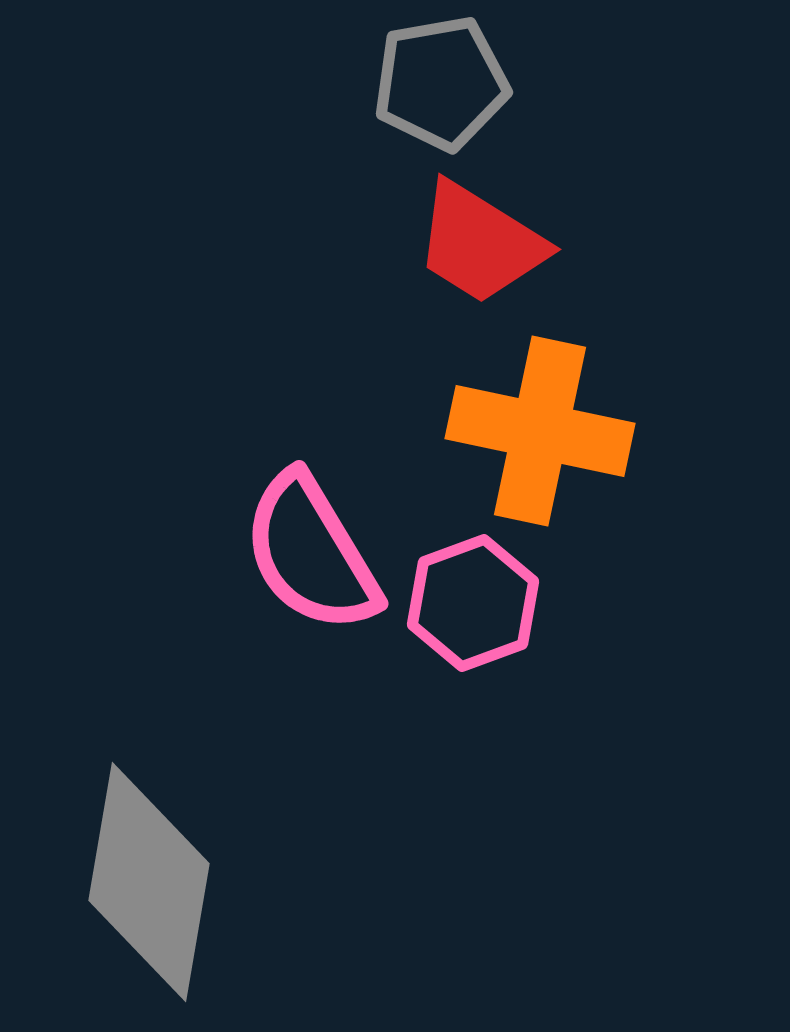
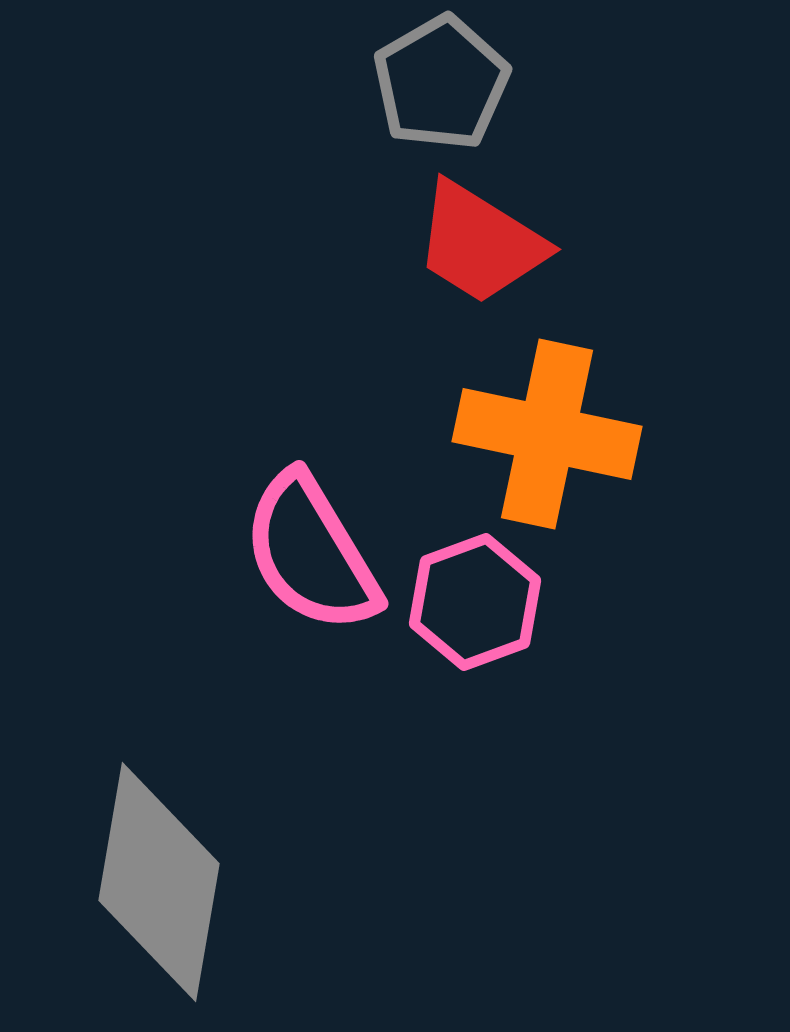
gray pentagon: rotated 20 degrees counterclockwise
orange cross: moved 7 px right, 3 px down
pink hexagon: moved 2 px right, 1 px up
gray diamond: moved 10 px right
